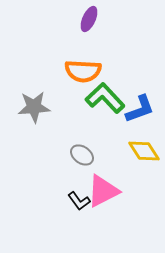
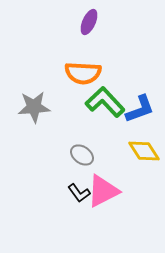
purple ellipse: moved 3 px down
orange semicircle: moved 2 px down
green L-shape: moved 4 px down
black L-shape: moved 8 px up
